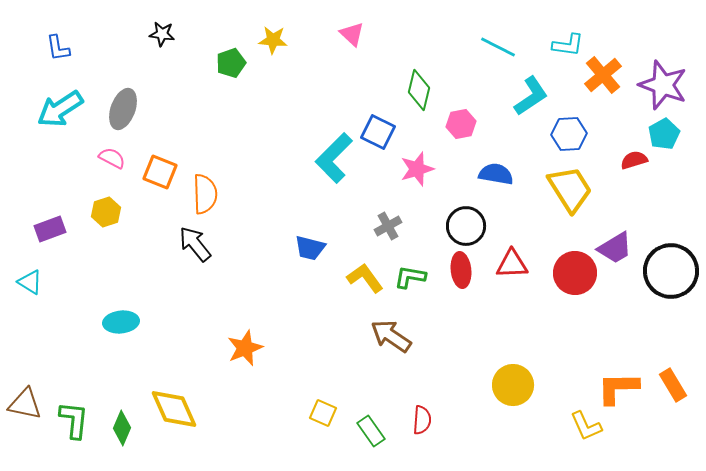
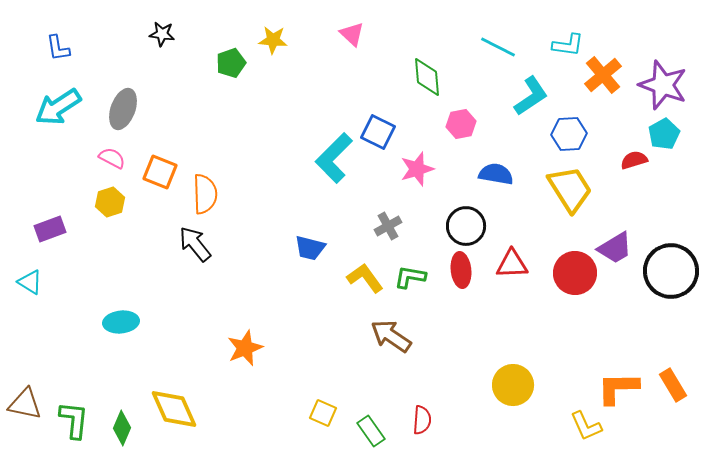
green diamond at (419, 90): moved 8 px right, 13 px up; rotated 18 degrees counterclockwise
cyan arrow at (60, 109): moved 2 px left, 2 px up
yellow hexagon at (106, 212): moved 4 px right, 10 px up
